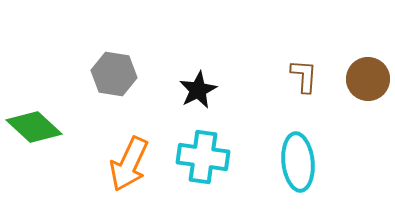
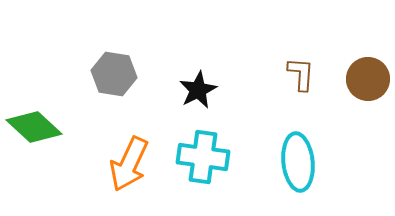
brown L-shape: moved 3 px left, 2 px up
